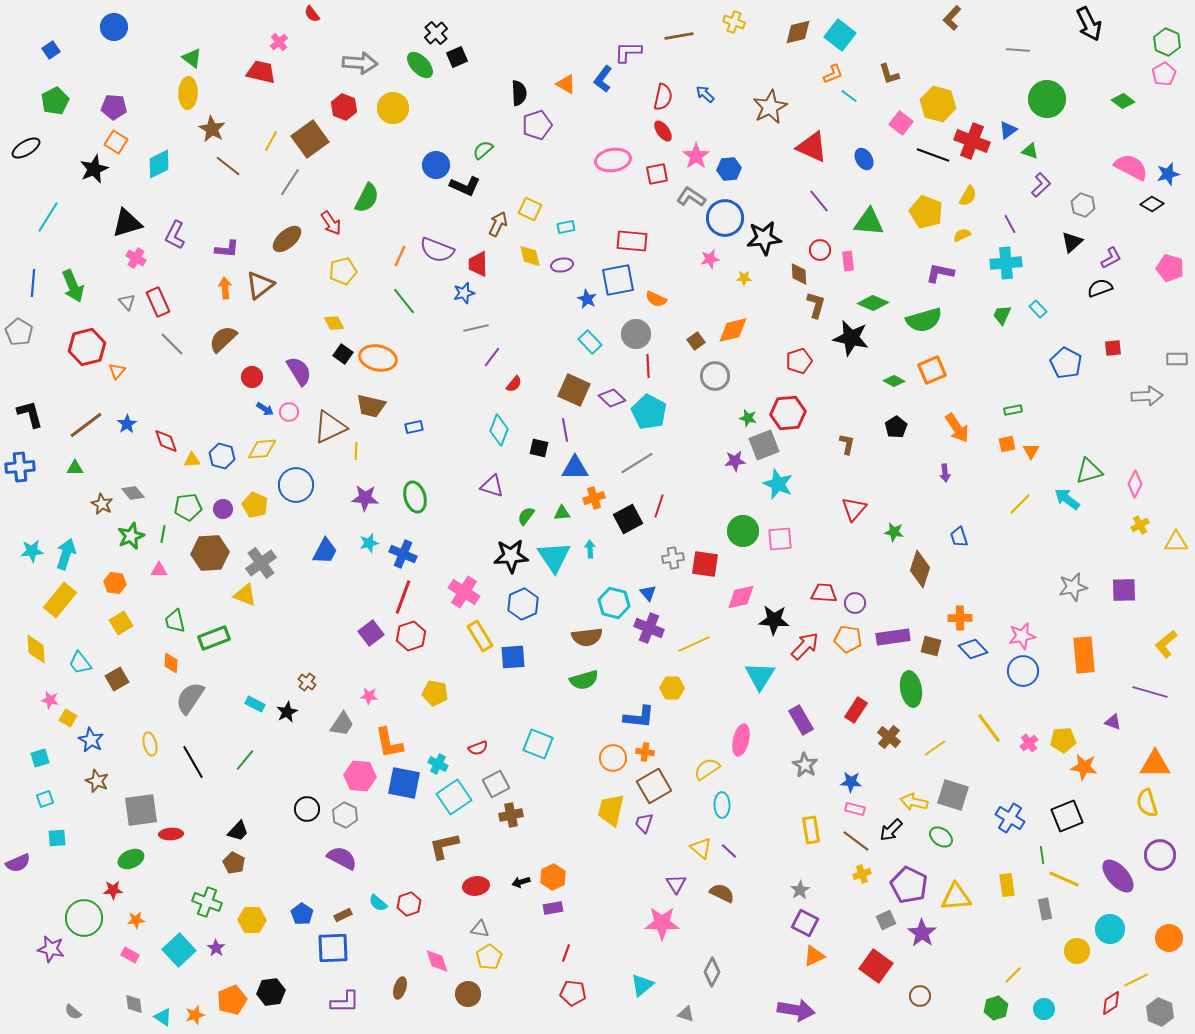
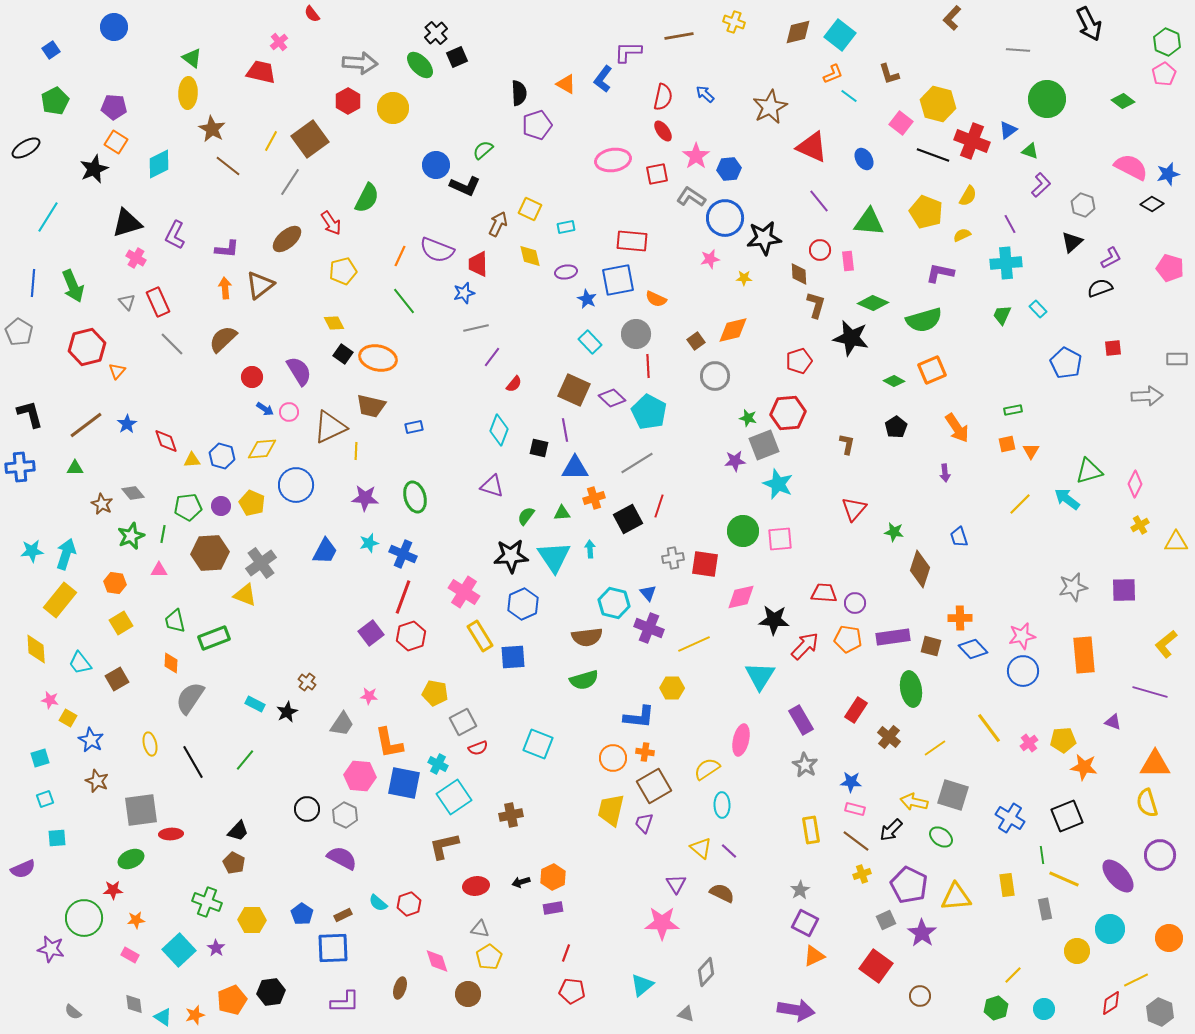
red hexagon at (344, 107): moved 4 px right, 6 px up; rotated 10 degrees clockwise
purple ellipse at (562, 265): moved 4 px right, 7 px down
yellow pentagon at (255, 505): moved 3 px left, 2 px up
purple circle at (223, 509): moved 2 px left, 3 px up
gray square at (496, 784): moved 33 px left, 62 px up
purple semicircle at (18, 863): moved 5 px right, 6 px down
gray diamond at (712, 972): moved 6 px left; rotated 16 degrees clockwise
red pentagon at (573, 993): moved 1 px left, 2 px up
